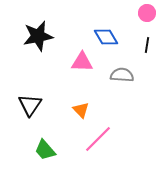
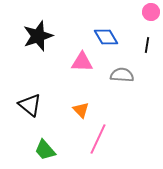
pink circle: moved 4 px right, 1 px up
black star: rotated 8 degrees counterclockwise
black triangle: rotated 25 degrees counterclockwise
pink line: rotated 20 degrees counterclockwise
